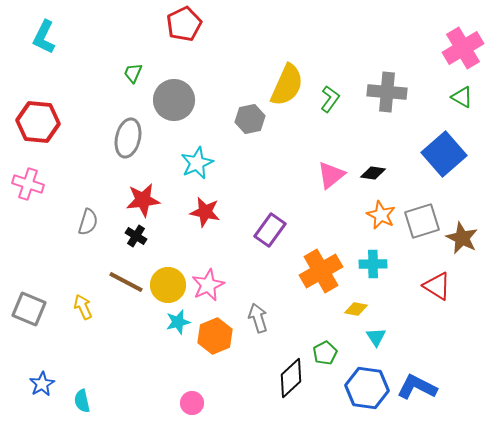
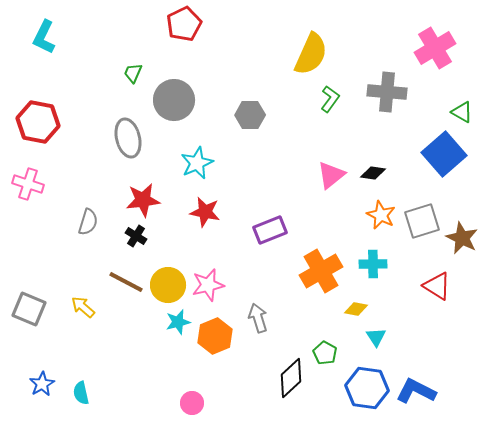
pink cross at (463, 48): moved 28 px left
yellow semicircle at (287, 85): moved 24 px right, 31 px up
green triangle at (462, 97): moved 15 px down
gray hexagon at (250, 119): moved 4 px up; rotated 12 degrees clockwise
red hexagon at (38, 122): rotated 6 degrees clockwise
gray ellipse at (128, 138): rotated 27 degrees counterclockwise
purple rectangle at (270, 230): rotated 32 degrees clockwise
pink star at (208, 285): rotated 12 degrees clockwise
yellow arrow at (83, 307): rotated 25 degrees counterclockwise
green pentagon at (325, 353): rotated 15 degrees counterclockwise
blue L-shape at (417, 387): moved 1 px left, 4 px down
cyan semicircle at (82, 401): moved 1 px left, 8 px up
